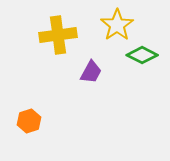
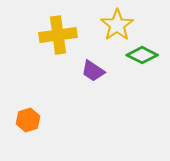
purple trapezoid: moved 2 px right, 1 px up; rotated 95 degrees clockwise
orange hexagon: moved 1 px left, 1 px up
